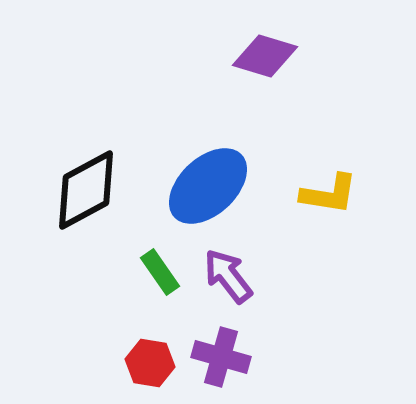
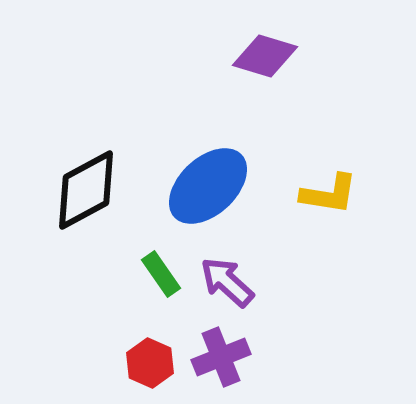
green rectangle: moved 1 px right, 2 px down
purple arrow: moved 1 px left, 6 px down; rotated 10 degrees counterclockwise
purple cross: rotated 38 degrees counterclockwise
red hexagon: rotated 15 degrees clockwise
